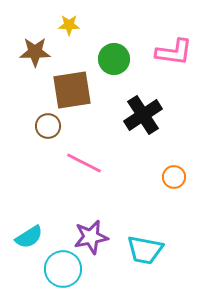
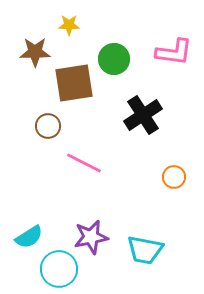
brown square: moved 2 px right, 7 px up
cyan circle: moved 4 px left
